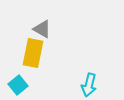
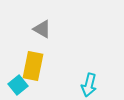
yellow rectangle: moved 13 px down
